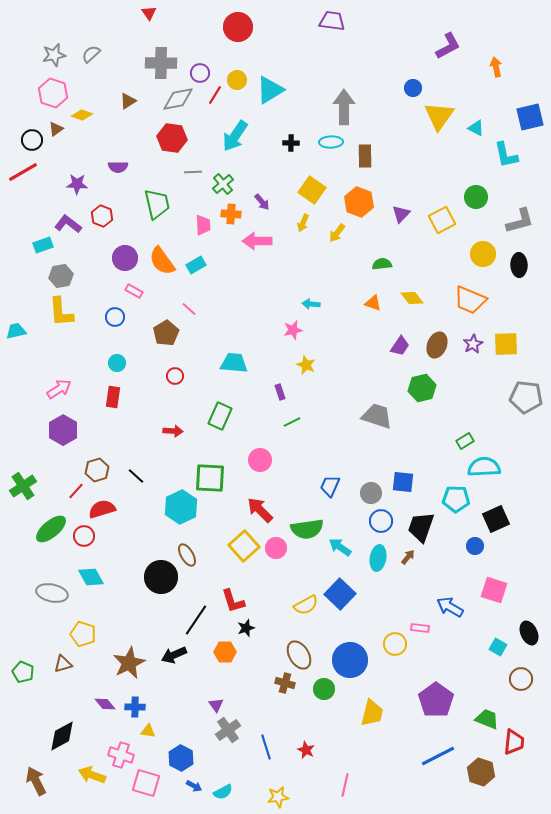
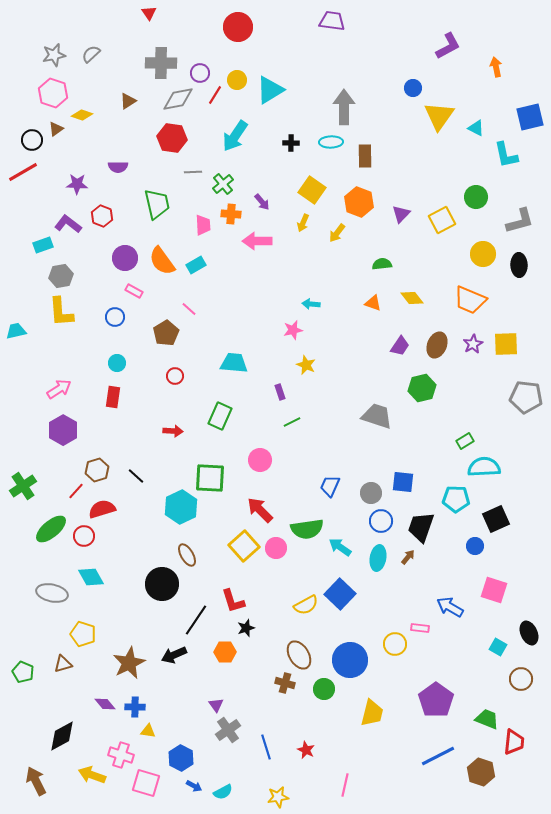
black circle at (161, 577): moved 1 px right, 7 px down
